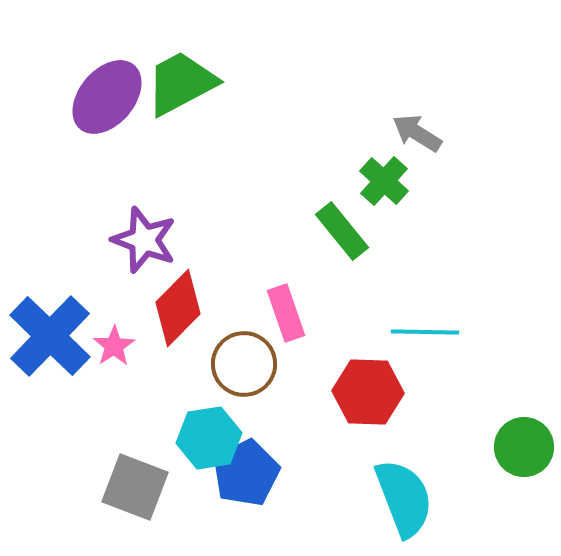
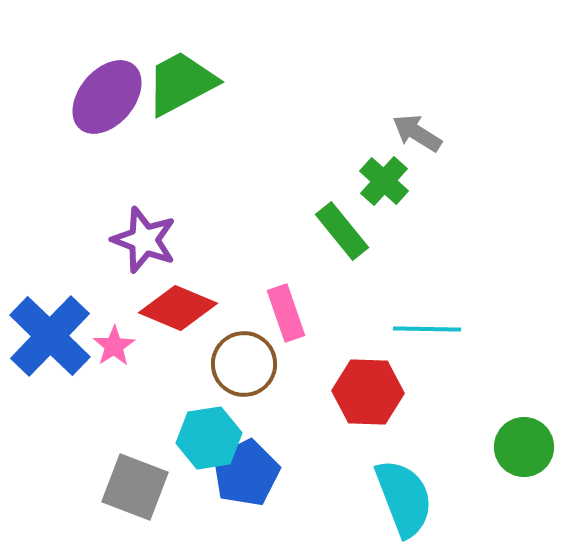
red diamond: rotated 68 degrees clockwise
cyan line: moved 2 px right, 3 px up
